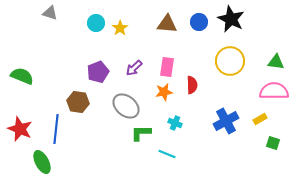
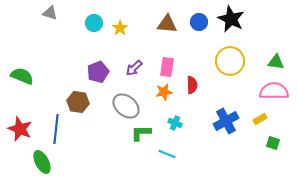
cyan circle: moved 2 px left
